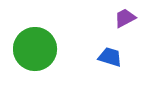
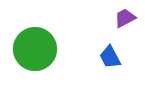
blue trapezoid: rotated 135 degrees counterclockwise
